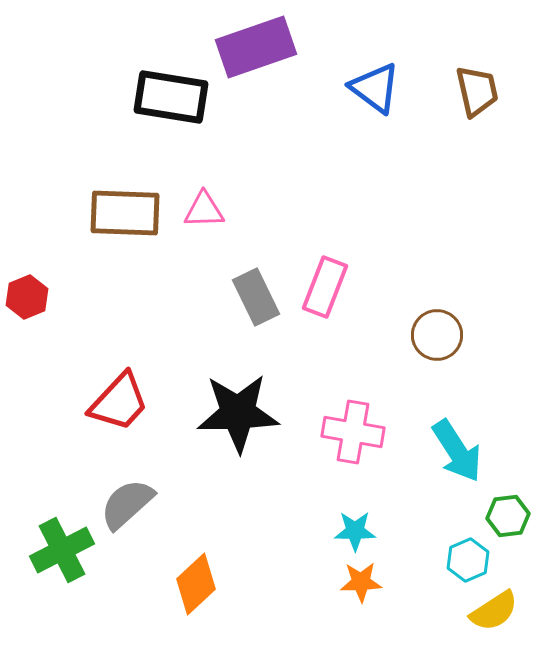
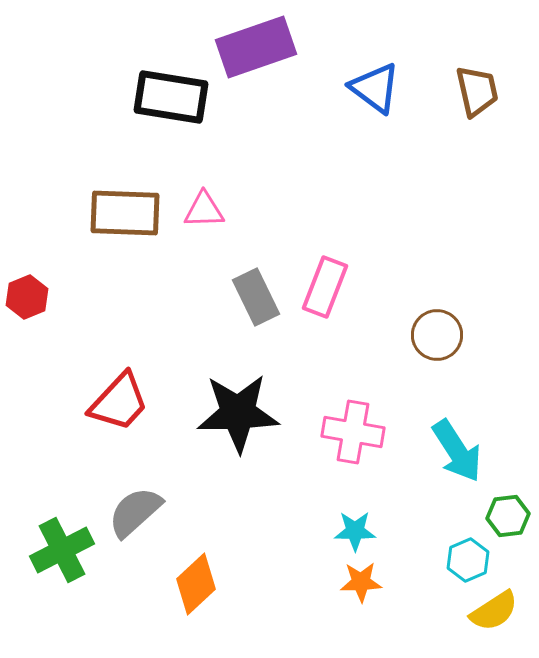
gray semicircle: moved 8 px right, 8 px down
